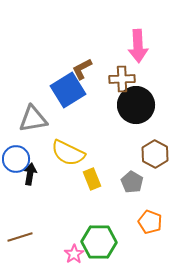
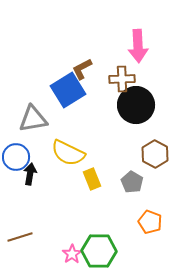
blue circle: moved 2 px up
green hexagon: moved 9 px down
pink star: moved 2 px left
